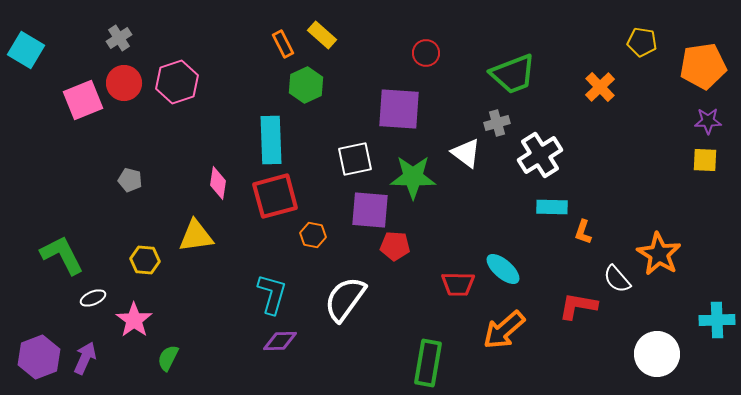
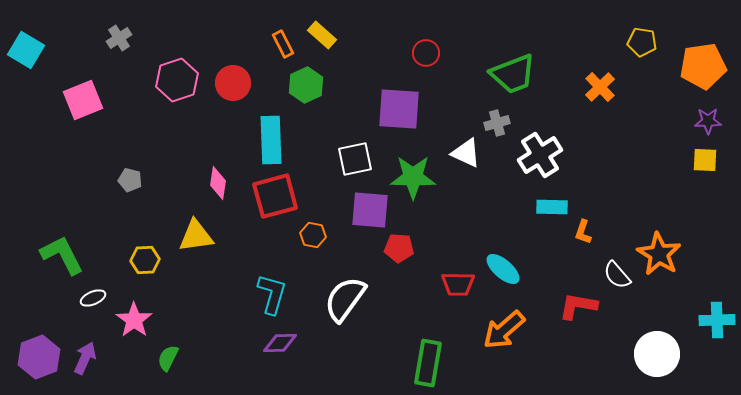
pink hexagon at (177, 82): moved 2 px up
red circle at (124, 83): moved 109 px right
white triangle at (466, 153): rotated 12 degrees counterclockwise
red pentagon at (395, 246): moved 4 px right, 2 px down
yellow hexagon at (145, 260): rotated 8 degrees counterclockwise
white semicircle at (617, 279): moved 4 px up
purple diamond at (280, 341): moved 2 px down
